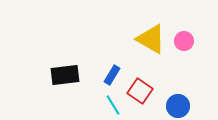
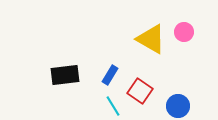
pink circle: moved 9 px up
blue rectangle: moved 2 px left
cyan line: moved 1 px down
